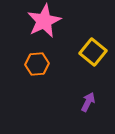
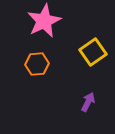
yellow square: rotated 16 degrees clockwise
